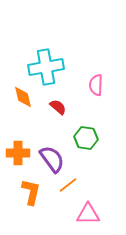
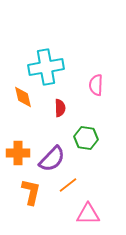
red semicircle: moved 2 px right, 1 px down; rotated 48 degrees clockwise
purple semicircle: rotated 80 degrees clockwise
